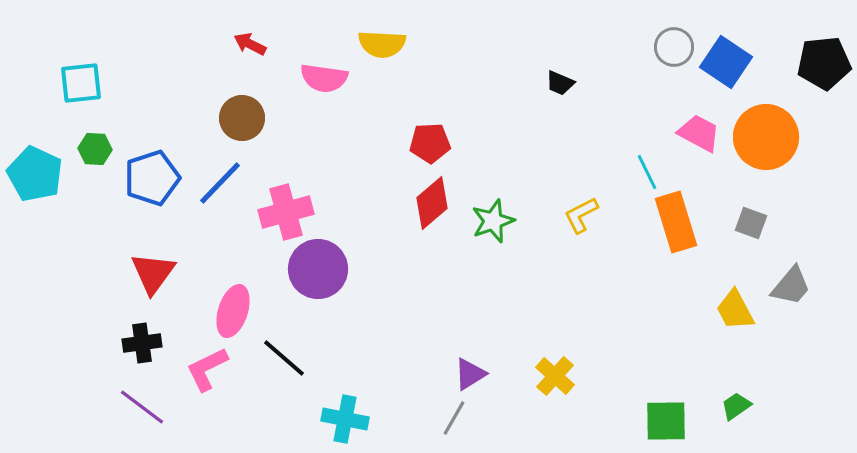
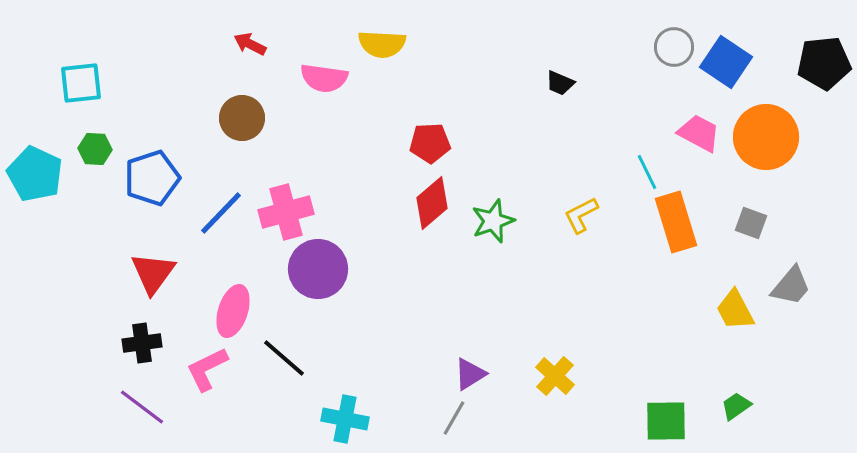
blue line: moved 1 px right, 30 px down
